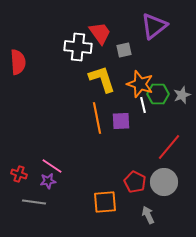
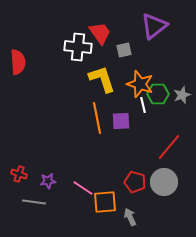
pink line: moved 31 px right, 22 px down
red pentagon: rotated 10 degrees counterclockwise
gray arrow: moved 18 px left, 2 px down
